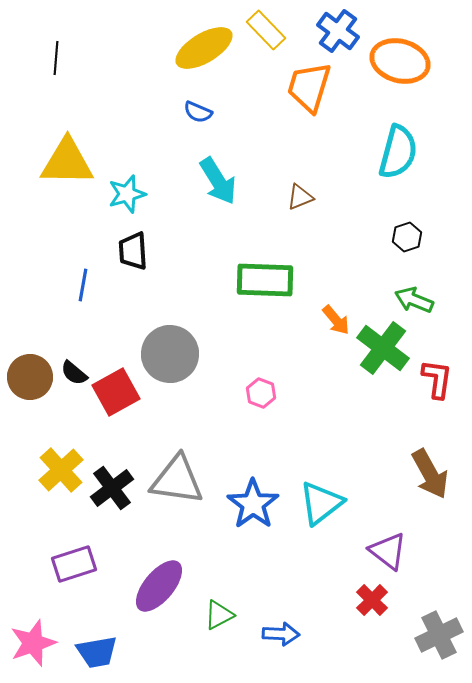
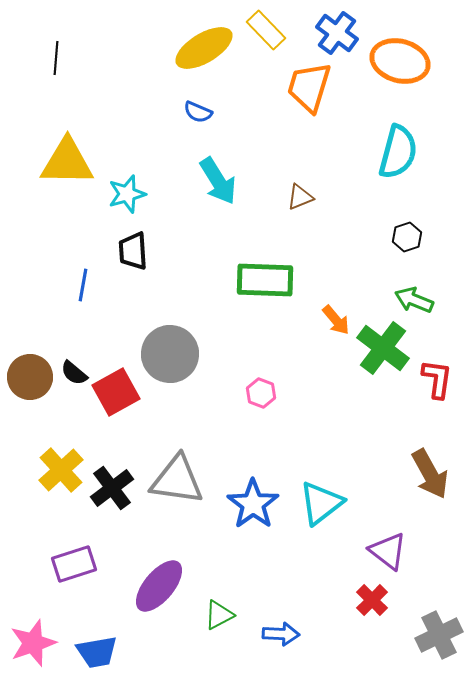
blue cross: moved 1 px left, 2 px down
